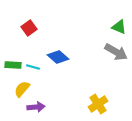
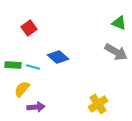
green triangle: moved 4 px up
